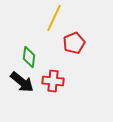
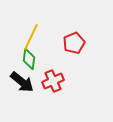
yellow line: moved 23 px left, 19 px down
green diamond: moved 2 px down
red cross: rotated 30 degrees counterclockwise
